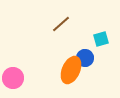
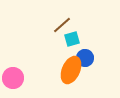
brown line: moved 1 px right, 1 px down
cyan square: moved 29 px left
